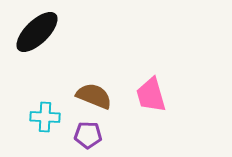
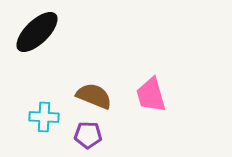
cyan cross: moved 1 px left
